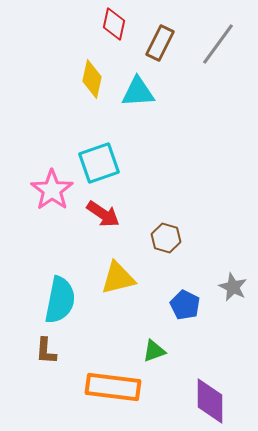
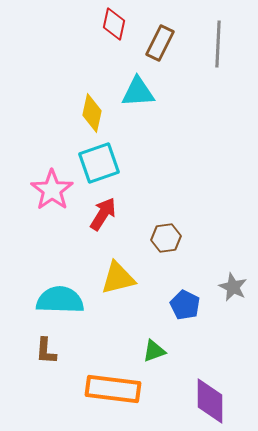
gray line: rotated 33 degrees counterclockwise
yellow diamond: moved 34 px down
red arrow: rotated 92 degrees counterclockwise
brown hexagon: rotated 24 degrees counterclockwise
cyan semicircle: rotated 99 degrees counterclockwise
orange rectangle: moved 2 px down
